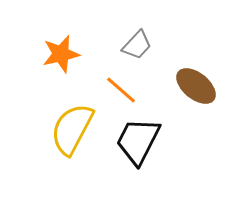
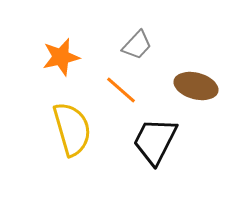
orange star: moved 3 px down
brown ellipse: rotated 24 degrees counterclockwise
yellow semicircle: rotated 136 degrees clockwise
black trapezoid: moved 17 px right
